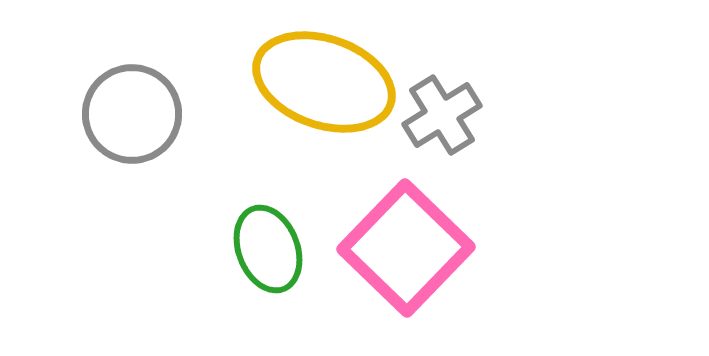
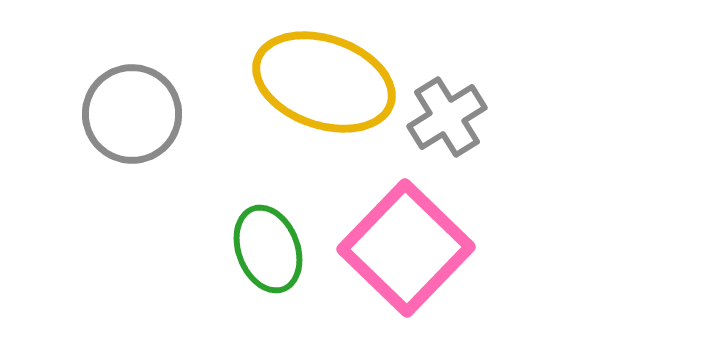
gray cross: moved 5 px right, 2 px down
